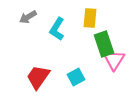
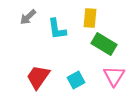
gray arrow: rotated 12 degrees counterclockwise
cyan L-shape: rotated 40 degrees counterclockwise
green rectangle: rotated 40 degrees counterclockwise
pink triangle: moved 16 px down
cyan square: moved 3 px down
